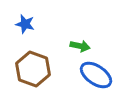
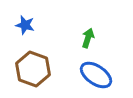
blue star: moved 1 px down
green arrow: moved 8 px right, 8 px up; rotated 84 degrees counterclockwise
